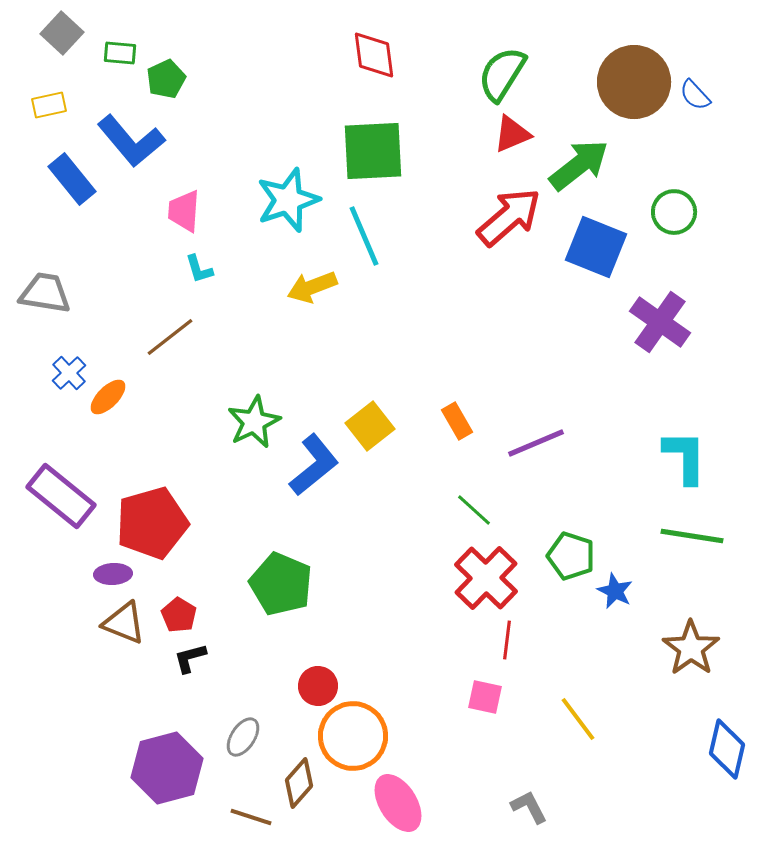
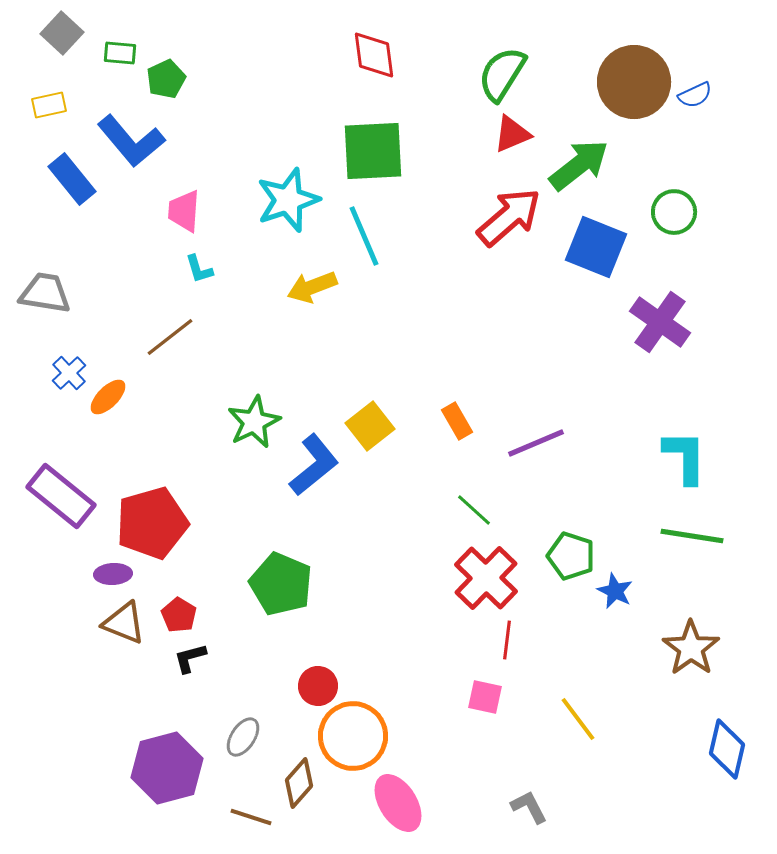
blue semicircle at (695, 95): rotated 72 degrees counterclockwise
